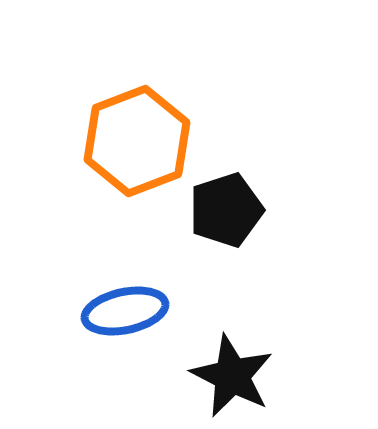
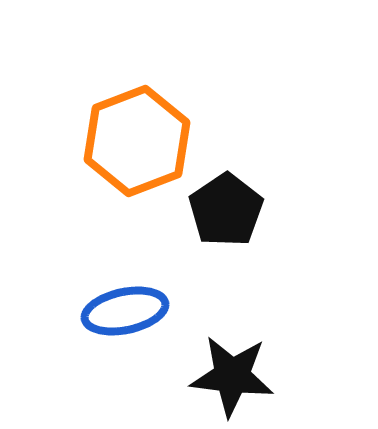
black pentagon: rotated 16 degrees counterclockwise
black star: rotated 20 degrees counterclockwise
